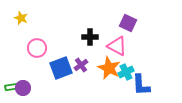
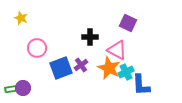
pink triangle: moved 4 px down
green rectangle: moved 2 px down
